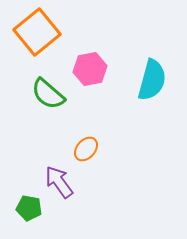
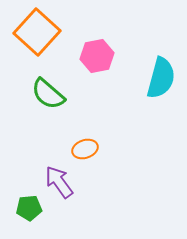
orange square: rotated 9 degrees counterclockwise
pink hexagon: moved 7 px right, 13 px up
cyan semicircle: moved 9 px right, 2 px up
orange ellipse: moved 1 px left; rotated 30 degrees clockwise
green pentagon: rotated 15 degrees counterclockwise
